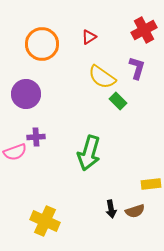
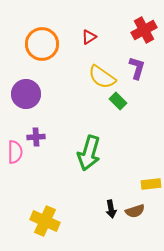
pink semicircle: rotated 70 degrees counterclockwise
